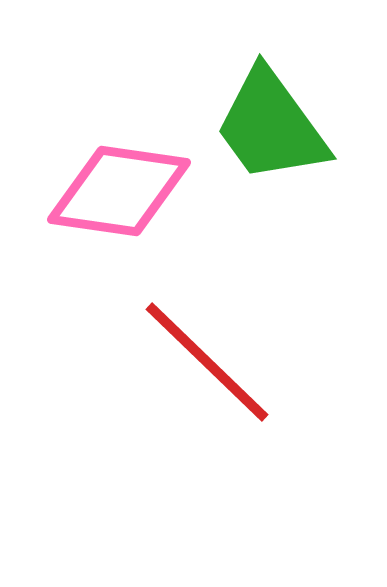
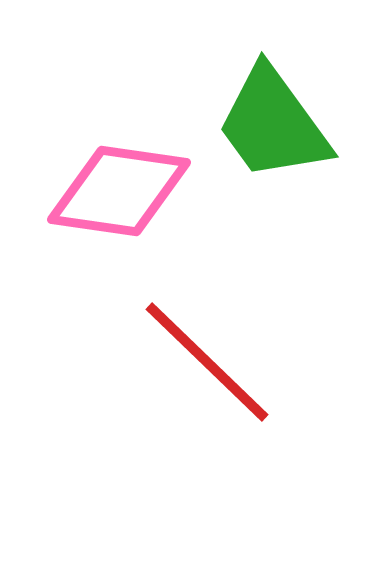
green trapezoid: moved 2 px right, 2 px up
